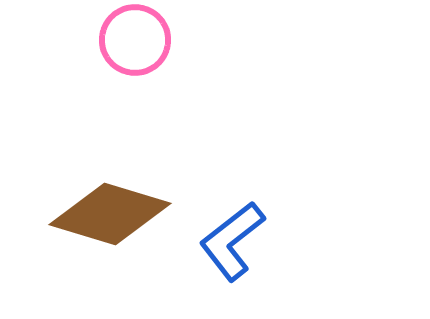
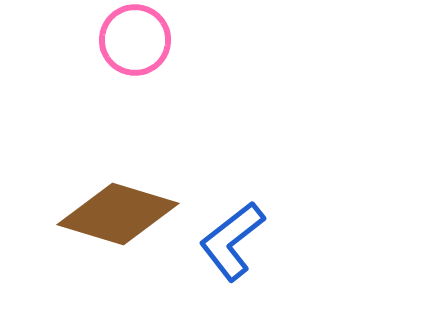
brown diamond: moved 8 px right
